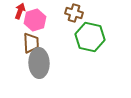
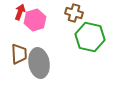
red arrow: moved 1 px down
brown trapezoid: moved 12 px left, 11 px down
gray ellipse: rotated 8 degrees counterclockwise
